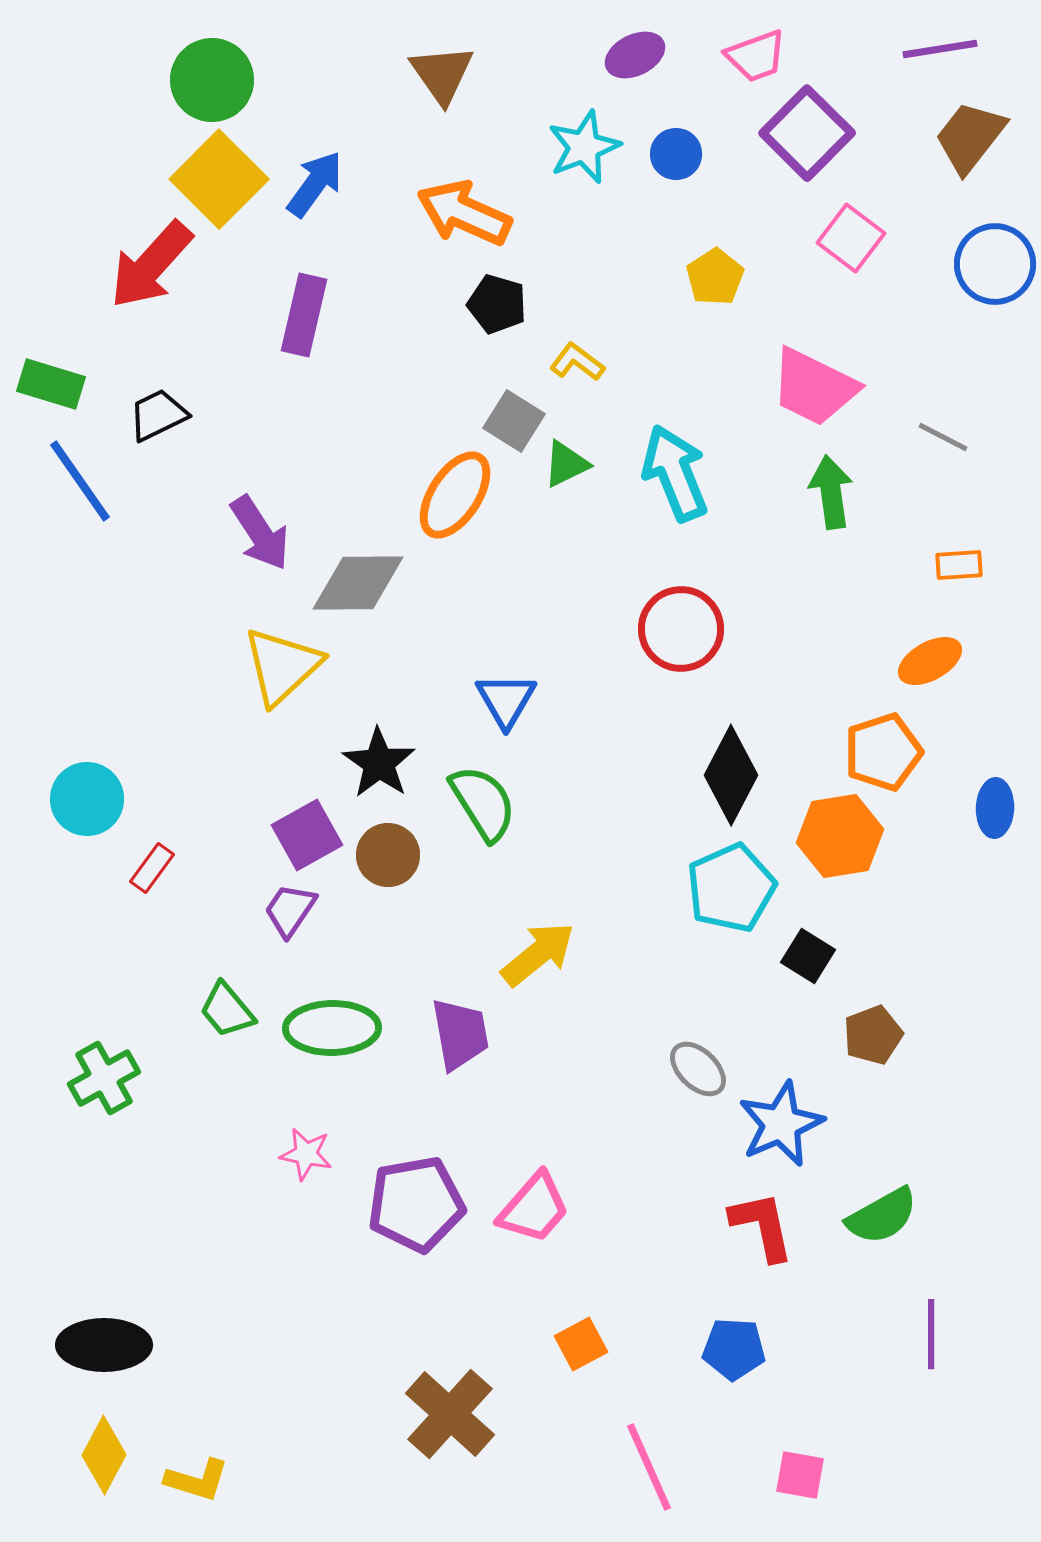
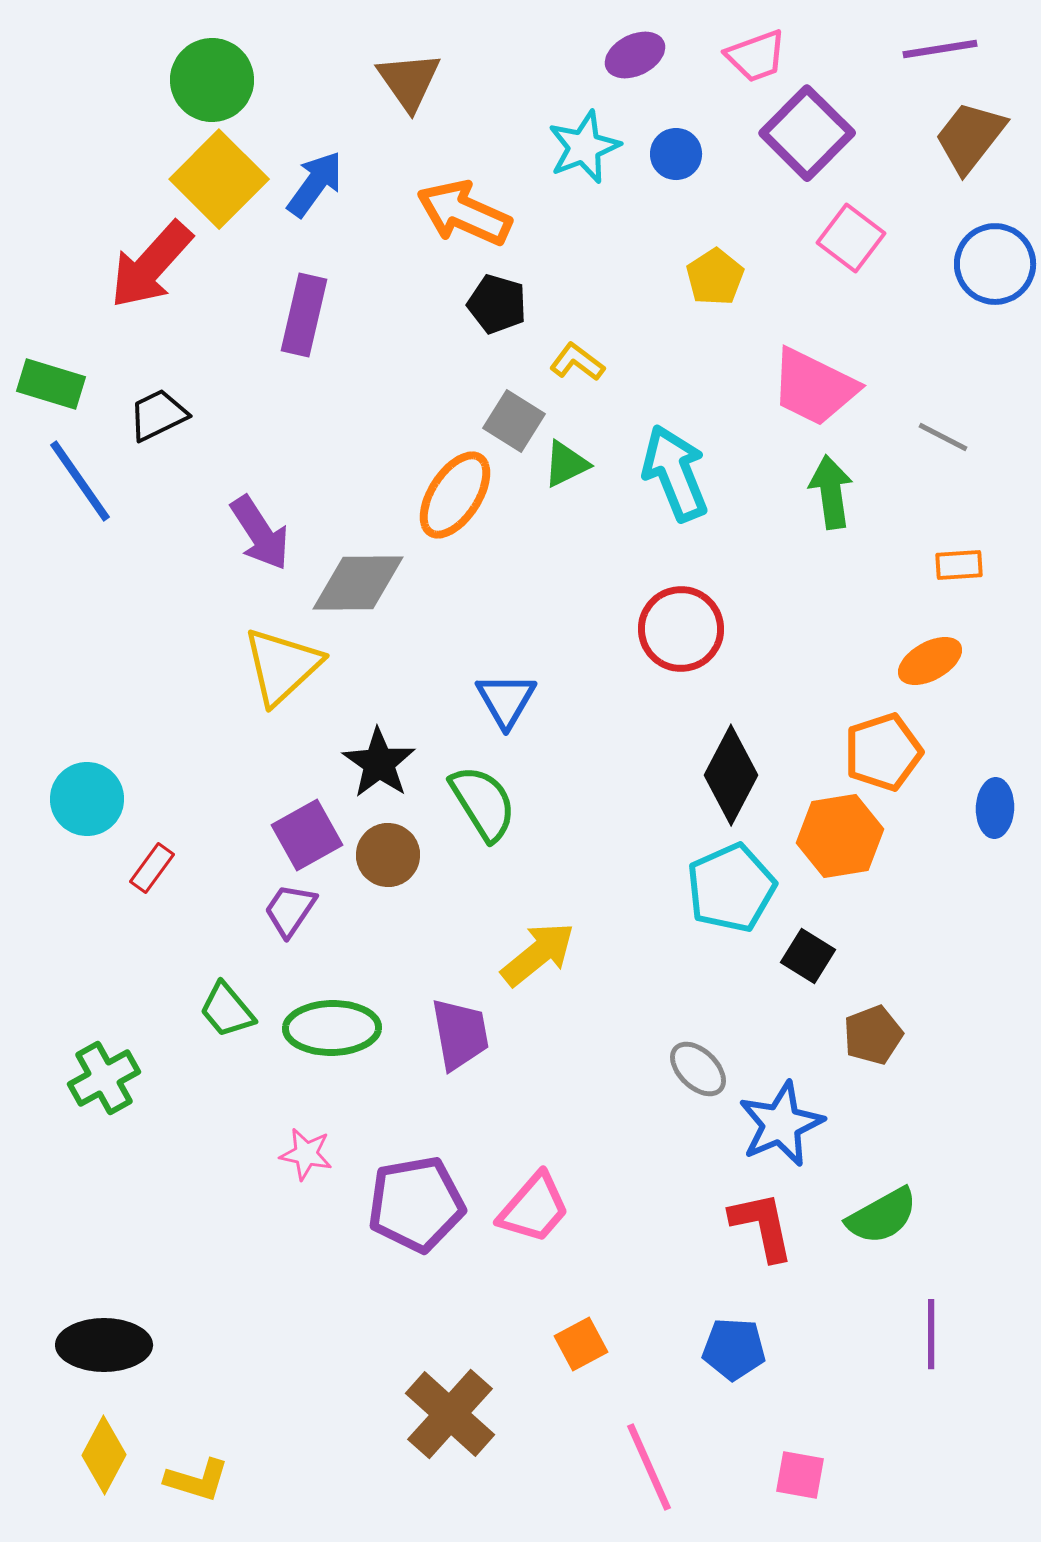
brown triangle at (442, 74): moved 33 px left, 7 px down
